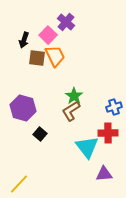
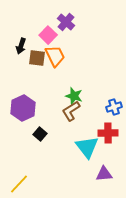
black arrow: moved 3 px left, 6 px down
green star: rotated 18 degrees counterclockwise
purple hexagon: rotated 20 degrees clockwise
